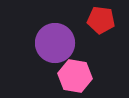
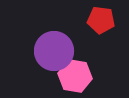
purple circle: moved 1 px left, 8 px down
